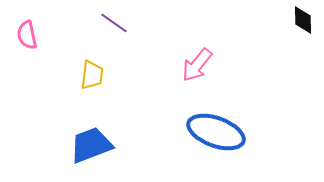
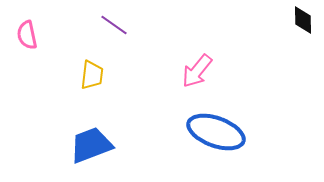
purple line: moved 2 px down
pink arrow: moved 6 px down
